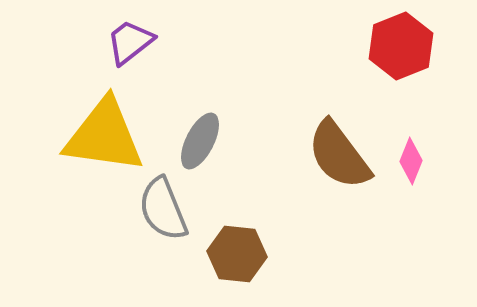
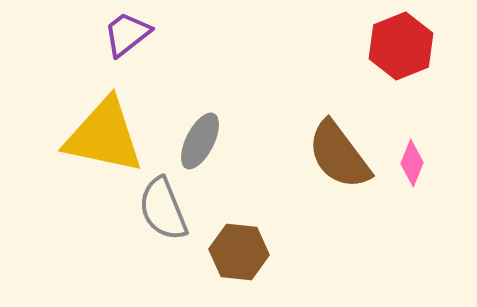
purple trapezoid: moved 3 px left, 8 px up
yellow triangle: rotated 4 degrees clockwise
pink diamond: moved 1 px right, 2 px down
brown hexagon: moved 2 px right, 2 px up
